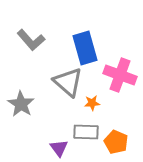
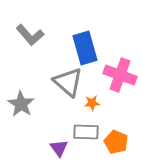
gray L-shape: moved 1 px left, 5 px up
